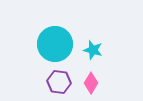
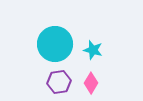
purple hexagon: rotated 15 degrees counterclockwise
